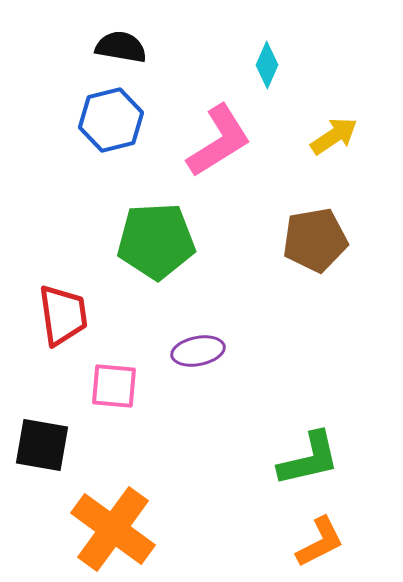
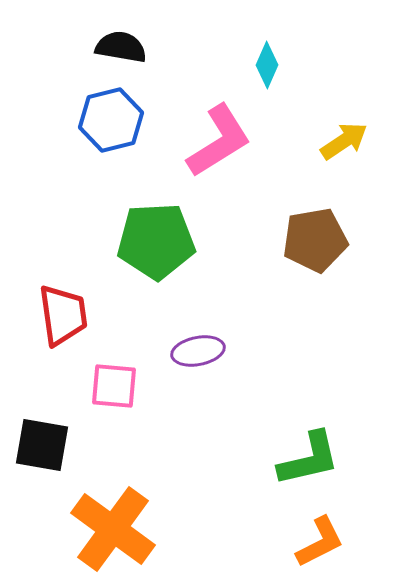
yellow arrow: moved 10 px right, 5 px down
